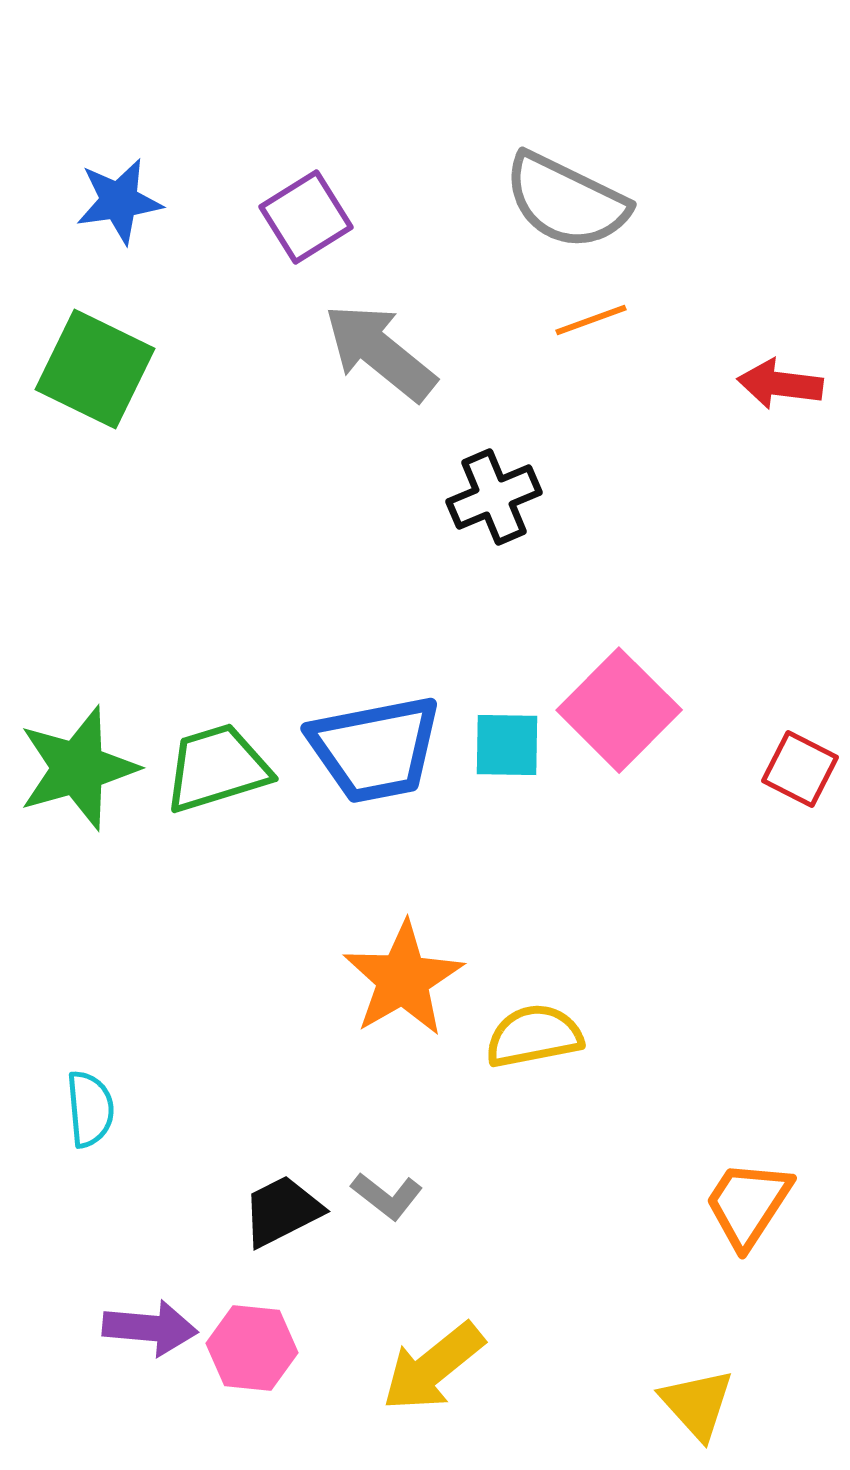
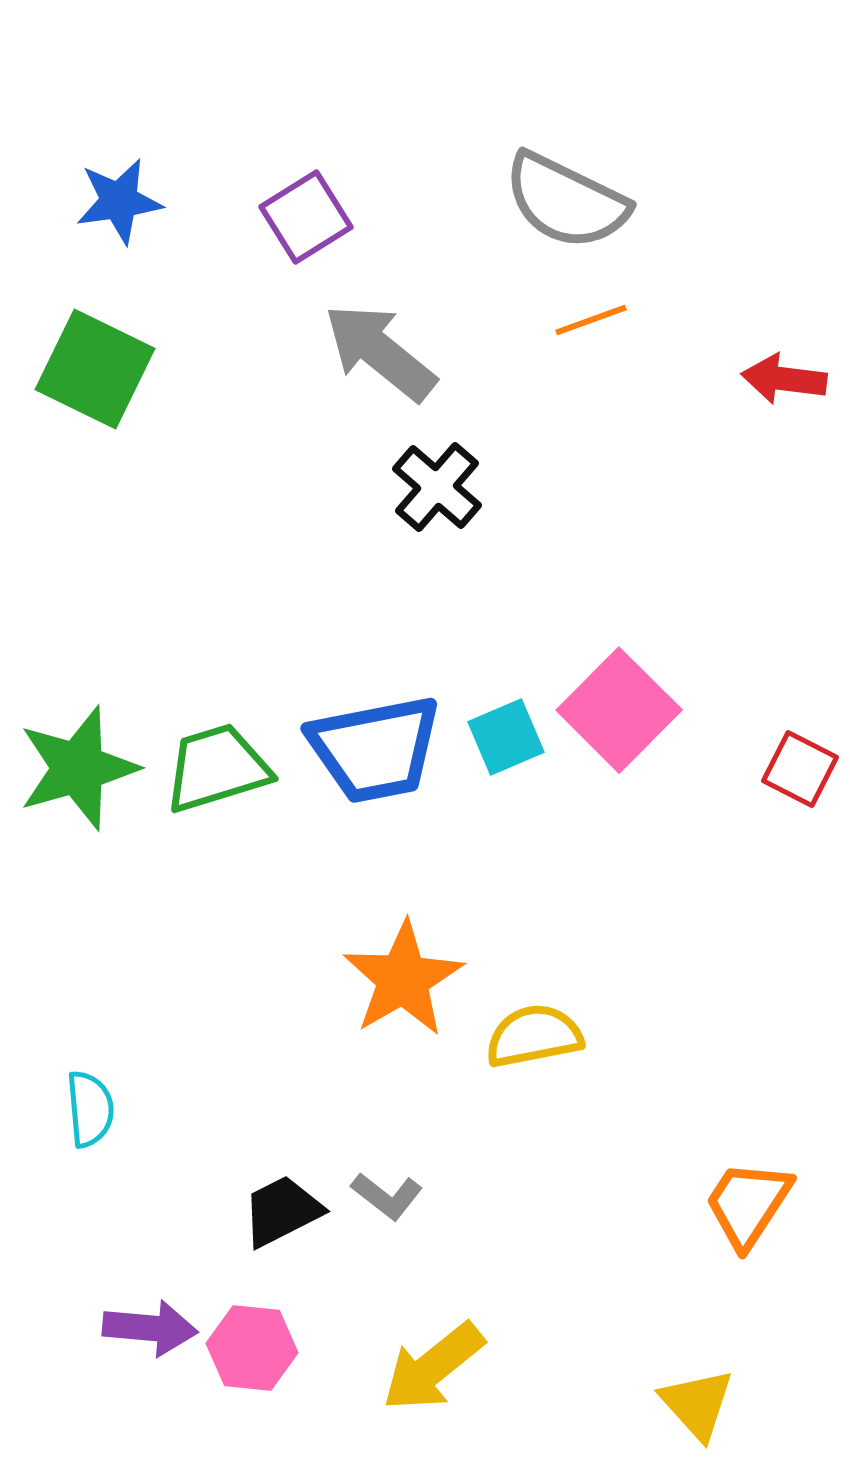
red arrow: moved 4 px right, 5 px up
black cross: moved 57 px left, 10 px up; rotated 26 degrees counterclockwise
cyan square: moved 1 px left, 8 px up; rotated 24 degrees counterclockwise
